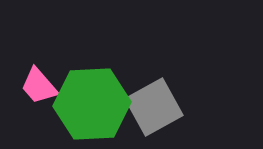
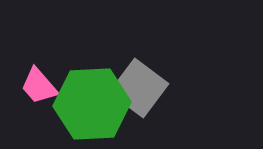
gray square: moved 15 px left, 19 px up; rotated 24 degrees counterclockwise
